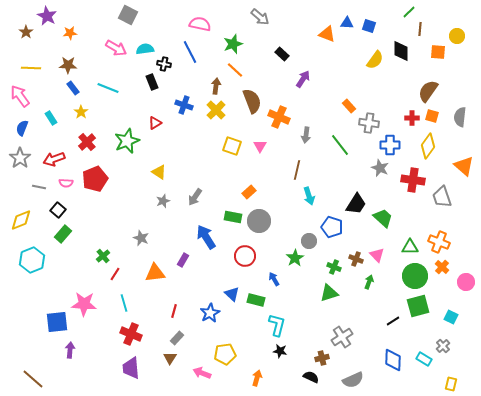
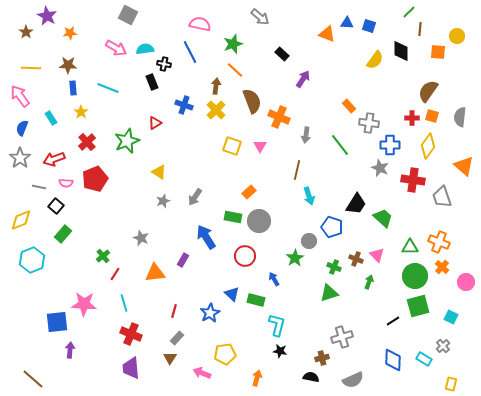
blue rectangle at (73, 88): rotated 32 degrees clockwise
black square at (58, 210): moved 2 px left, 4 px up
gray cross at (342, 337): rotated 15 degrees clockwise
black semicircle at (311, 377): rotated 14 degrees counterclockwise
